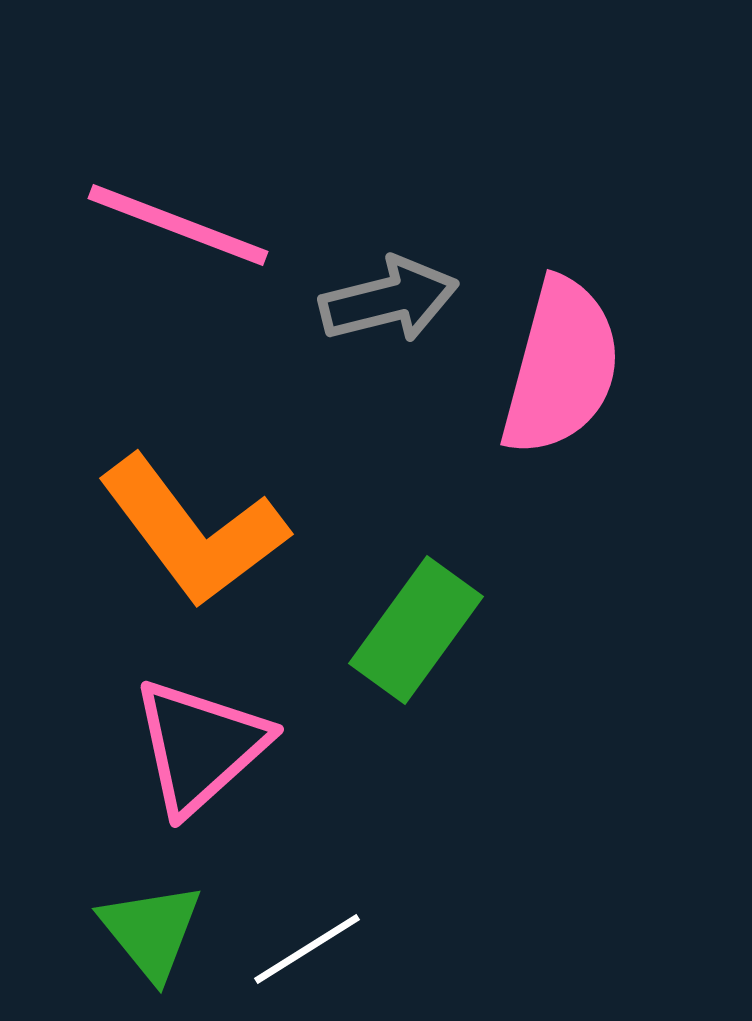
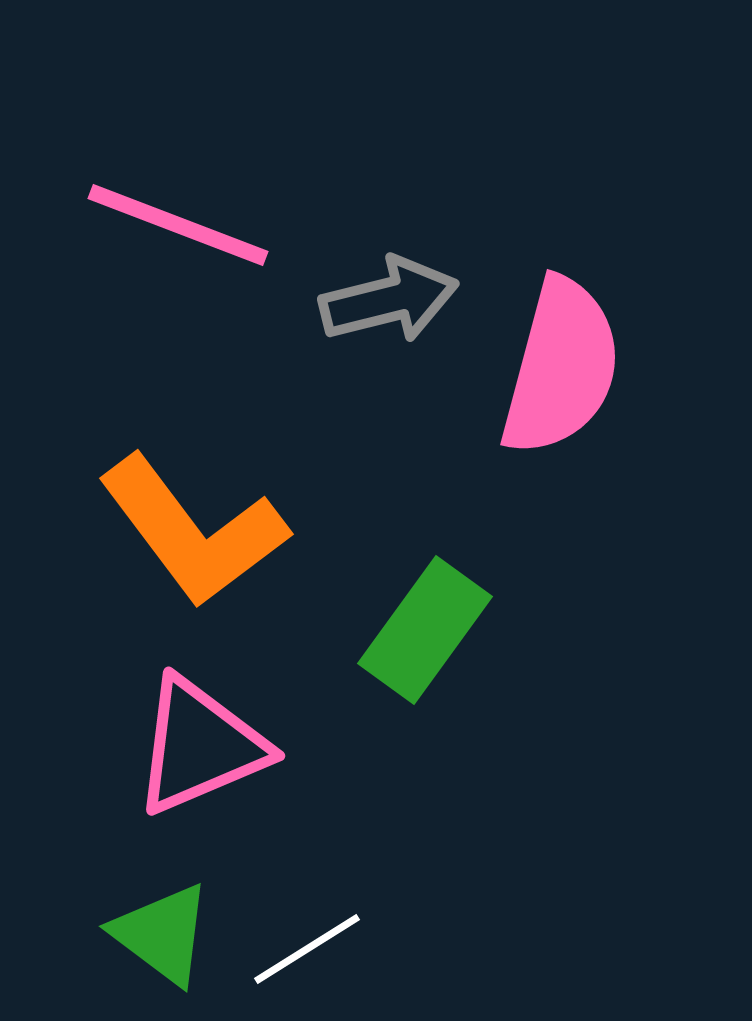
green rectangle: moved 9 px right
pink triangle: rotated 19 degrees clockwise
green triangle: moved 11 px right, 3 px down; rotated 14 degrees counterclockwise
